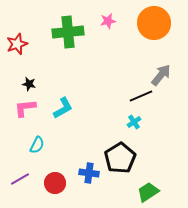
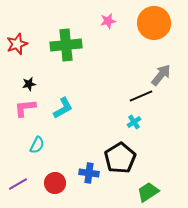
green cross: moved 2 px left, 13 px down
black star: rotated 24 degrees counterclockwise
purple line: moved 2 px left, 5 px down
